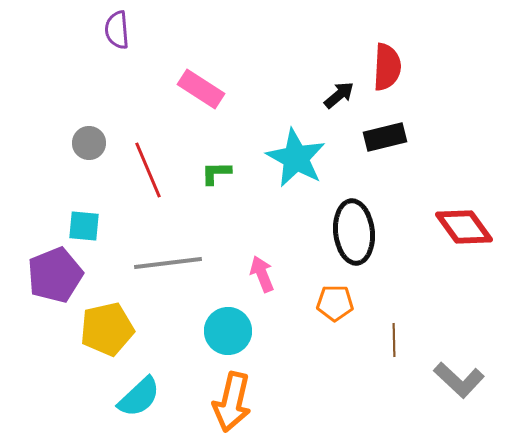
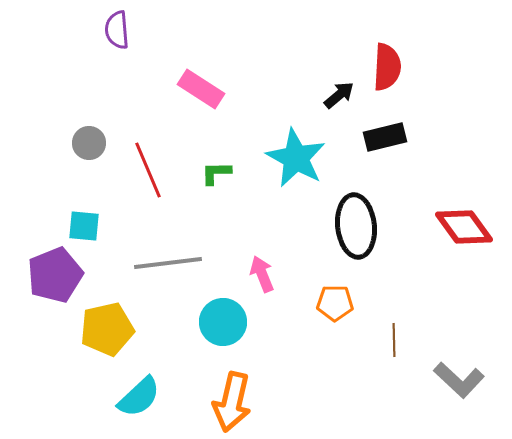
black ellipse: moved 2 px right, 6 px up
cyan circle: moved 5 px left, 9 px up
